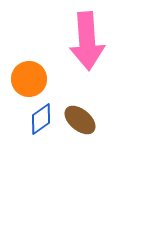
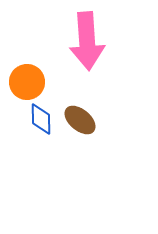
orange circle: moved 2 px left, 3 px down
blue diamond: rotated 56 degrees counterclockwise
